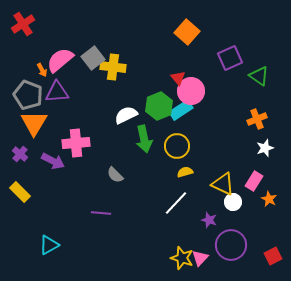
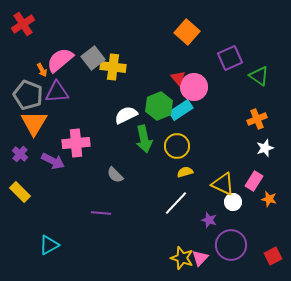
pink circle: moved 3 px right, 4 px up
orange star: rotated 14 degrees counterclockwise
